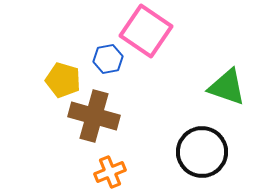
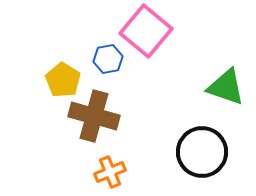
pink square: rotated 6 degrees clockwise
yellow pentagon: rotated 16 degrees clockwise
green triangle: moved 1 px left
